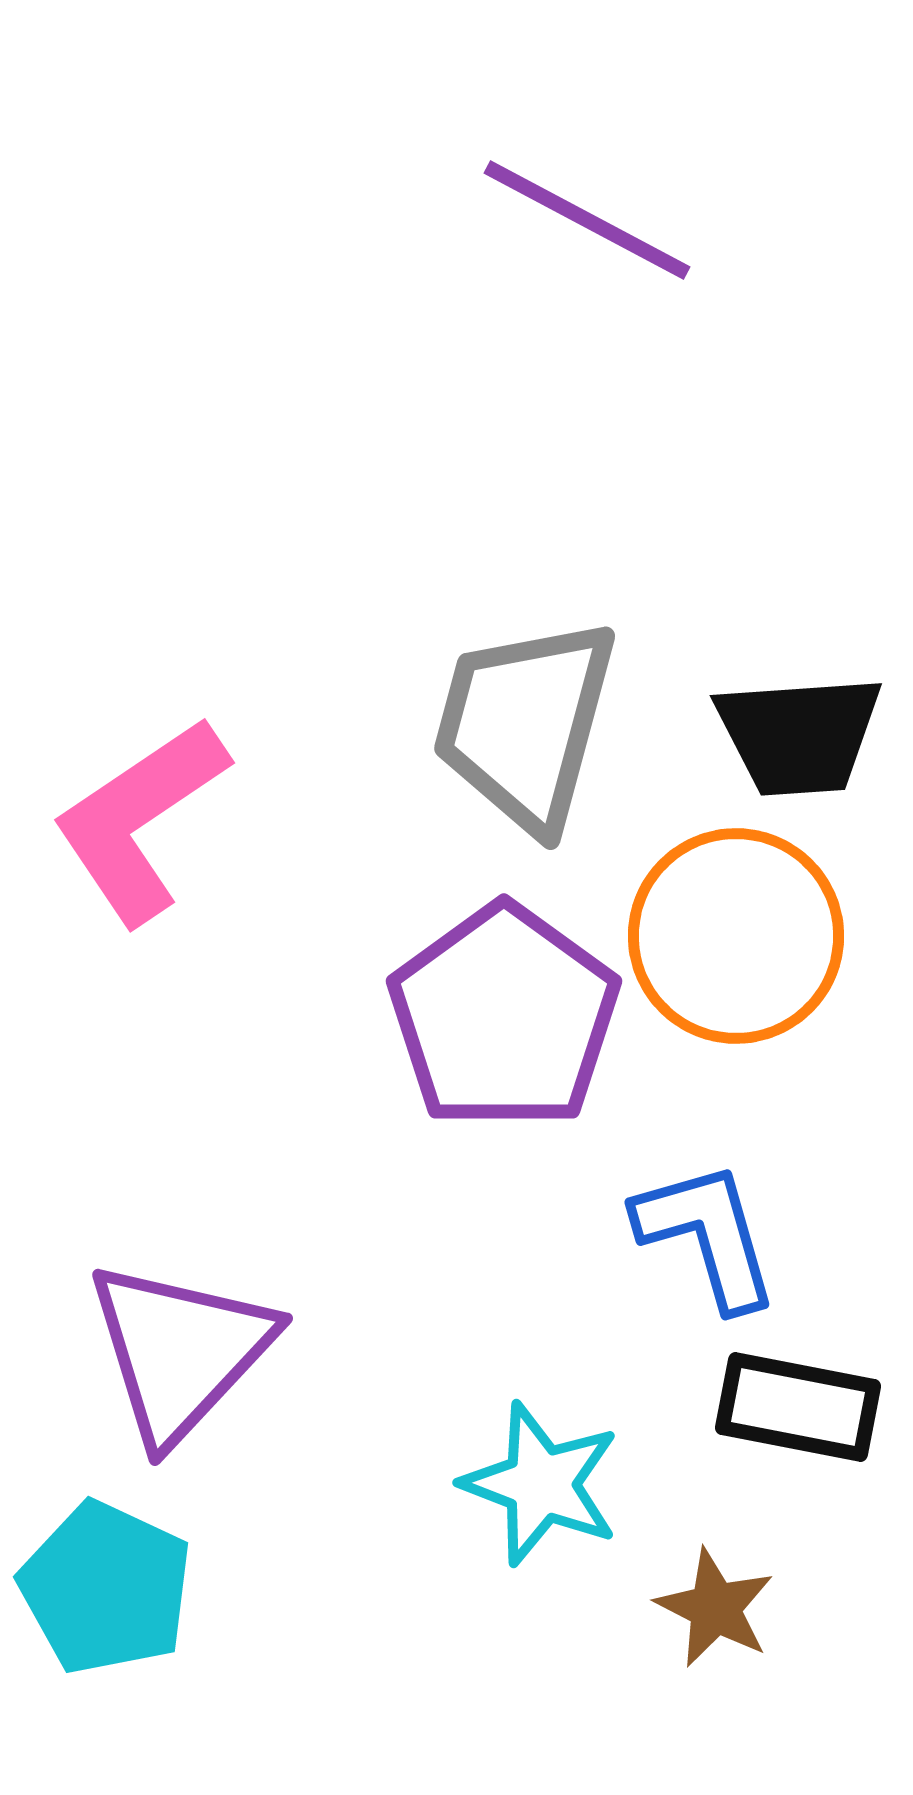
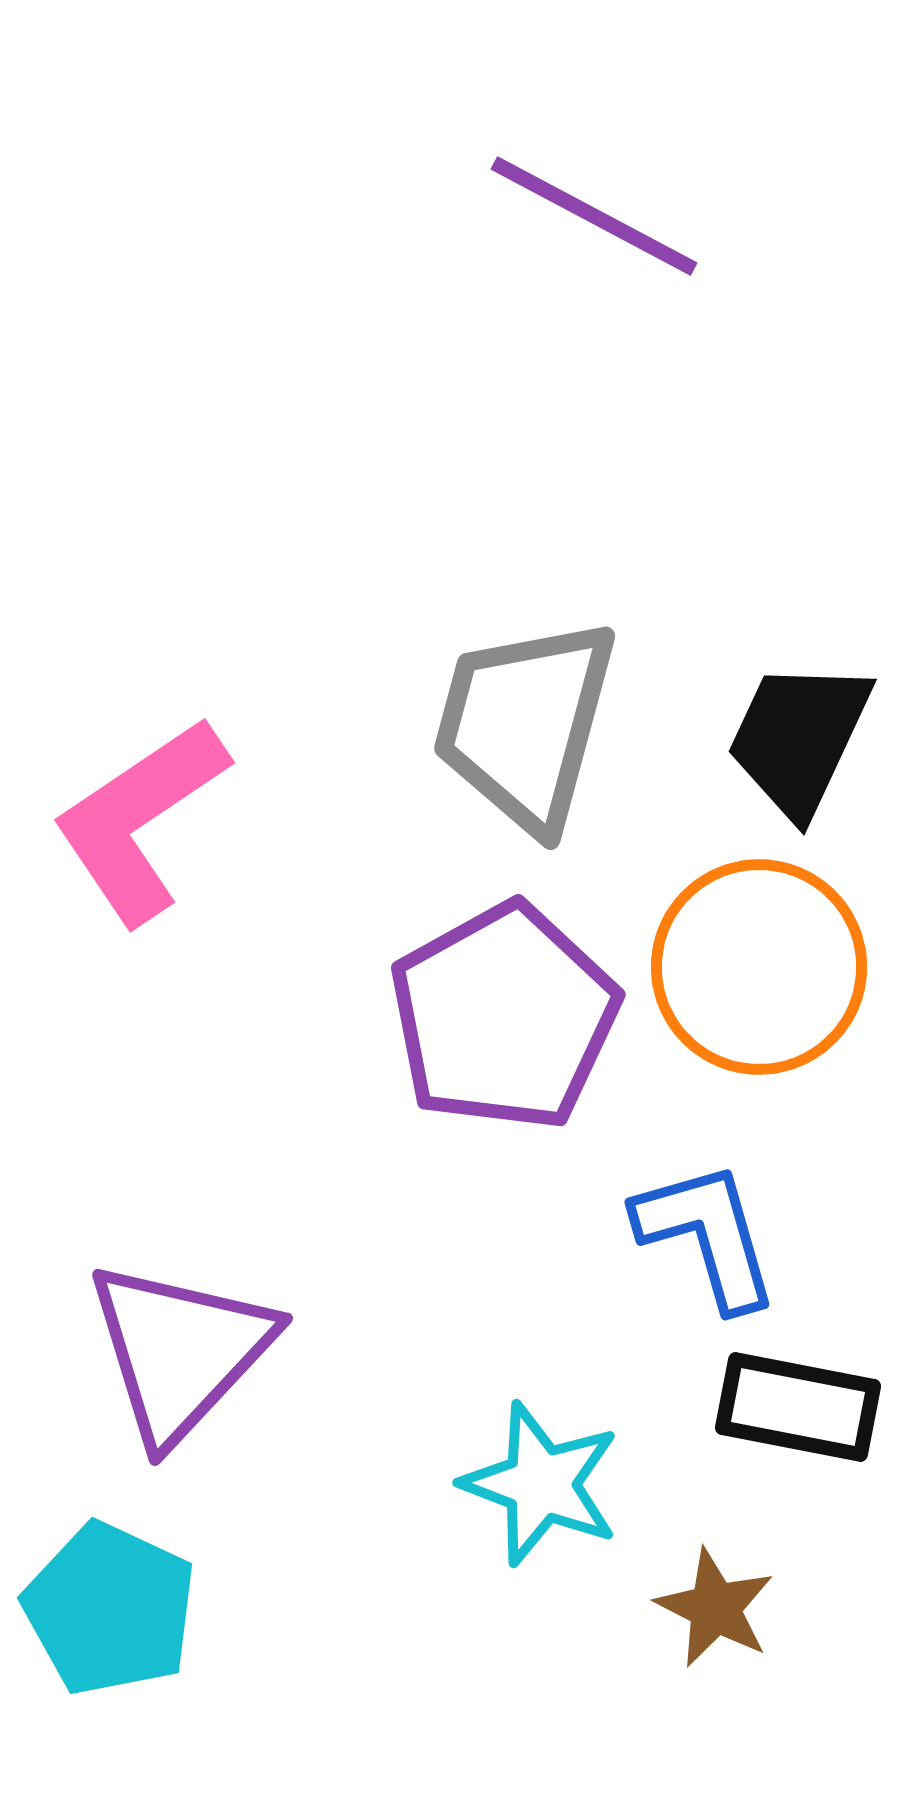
purple line: moved 7 px right, 4 px up
black trapezoid: moved 3 px down; rotated 119 degrees clockwise
orange circle: moved 23 px right, 31 px down
purple pentagon: rotated 7 degrees clockwise
cyan pentagon: moved 4 px right, 21 px down
